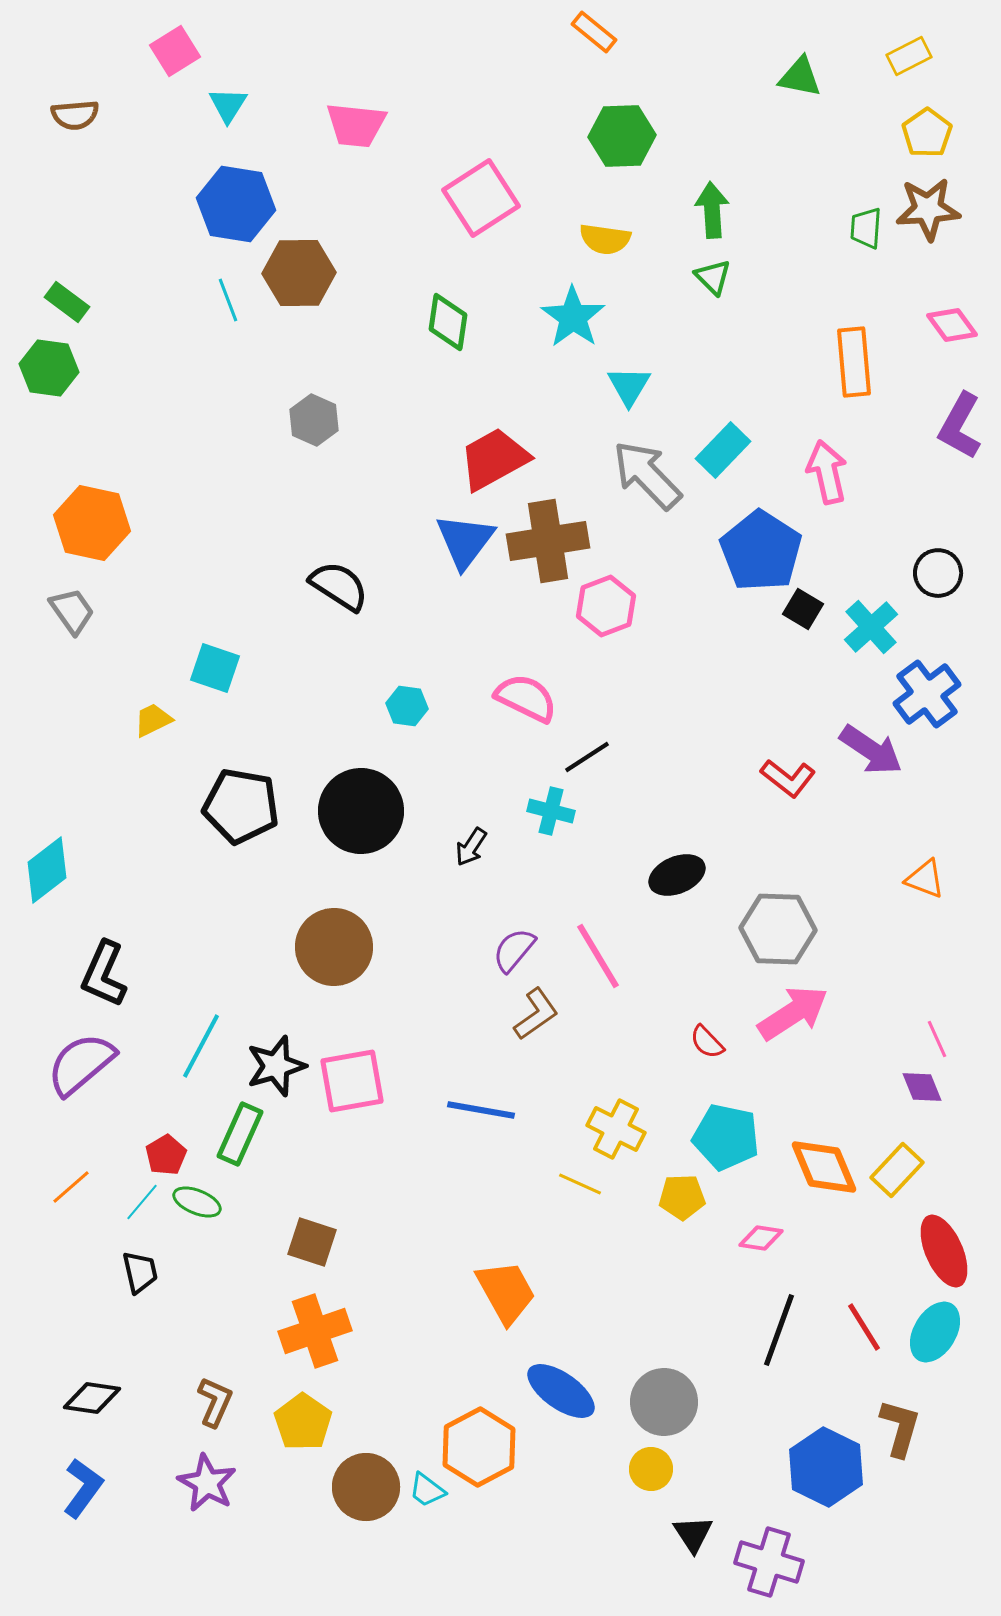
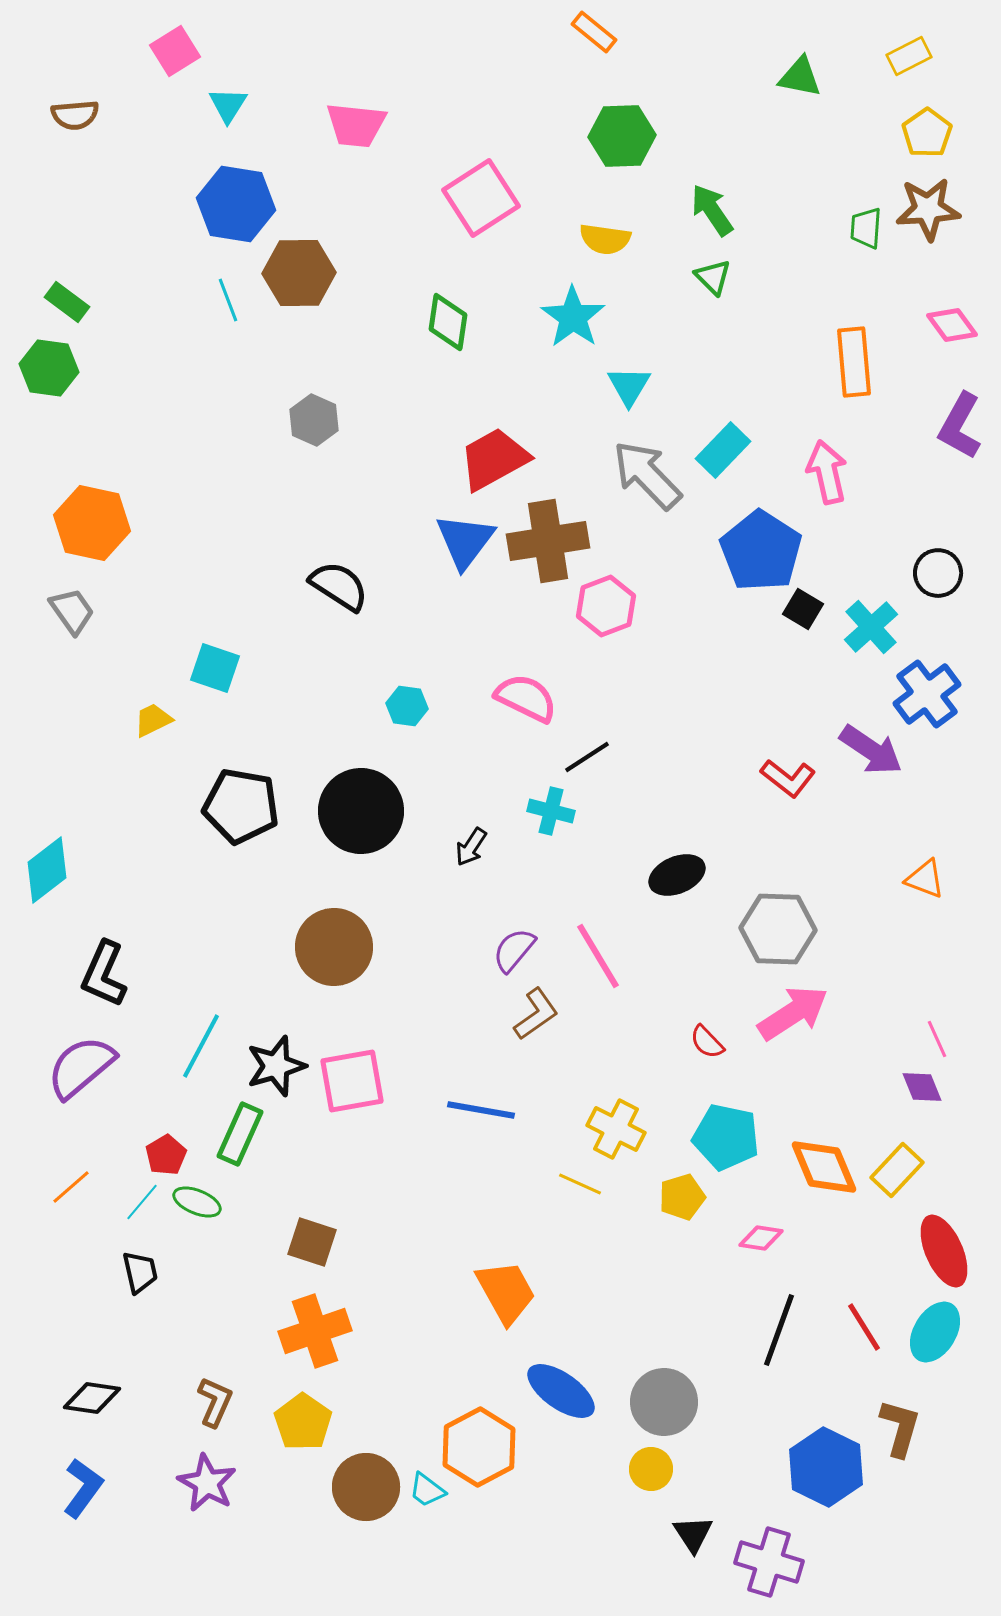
green arrow at (712, 210): rotated 30 degrees counterclockwise
purple semicircle at (81, 1064): moved 3 px down
yellow pentagon at (682, 1197): rotated 15 degrees counterclockwise
